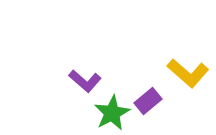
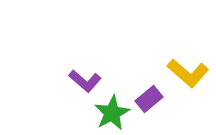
purple rectangle: moved 1 px right, 2 px up
